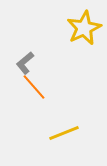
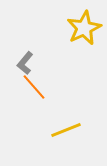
gray L-shape: rotated 10 degrees counterclockwise
yellow line: moved 2 px right, 3 px up
